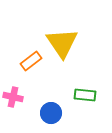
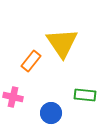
orange rectangle: rotated 15 degrees counterclockwise
